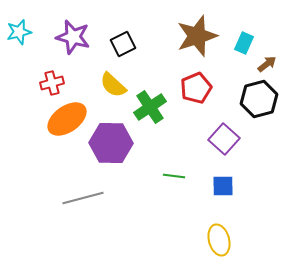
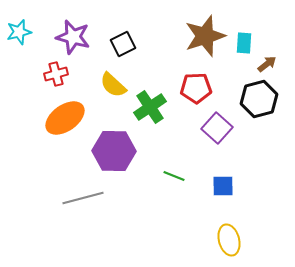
brown star: moved 8 px right
cyan rectangle: rotated 20 degrees counterclockwise
red cross: moved 4 px right, 9 px up
red pentagon: rotated 20 degrees clockwise
orange ellipse: moved 2 px left, 1 px up
purple square: moved 7 px left, 11 px up
purple hexagon: moved 3 px right, 8 px down
green line: rotated 15 degrees clockwise
yellow ellipse: moved 10 px right
